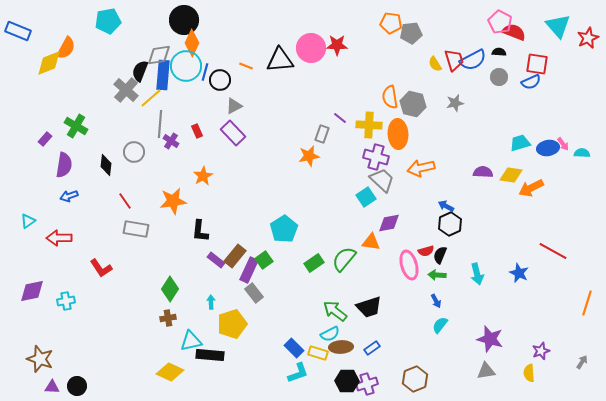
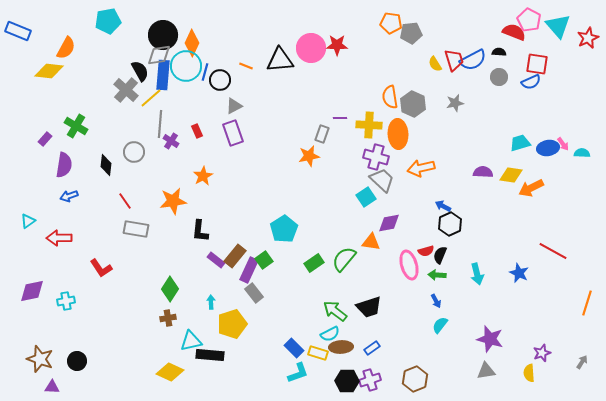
black circle at (184, 20): moved 21 px left, 15 px down
pink pentagon at (500, 22): moved 29 px right, 2 px up
yellow diamond at (49, 63): moved 8 px down; rotated 28 degrees clockwise
black semicircle at (140, 71): rotated 130 degrees clockwise
gray hexagon at (413, 104): rotated 10 degrees clockwise
purple line at (340, 118): rotated 40 degrees counterclockwise
purple rectangle at (233, 133): rotated 25 degrees clockwise
blue arrow at (446, 206): moved 3 px left
purple star at (541, 351): moved 1 px right, 2 px down
purple cross at (367, 384): moved 3 px right, 4 px up
black circle at (77, 386): moved 25 px up
